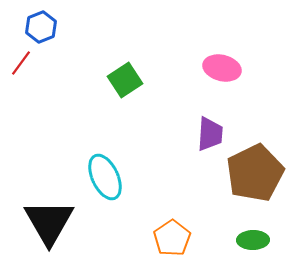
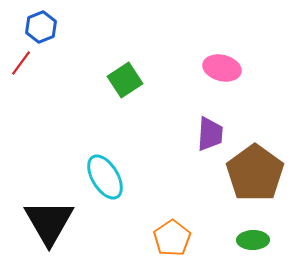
brown pentagon: rotated 10 degrees counterclockwise
cyan ellipse: rotated 6 degrees counterclockwise
